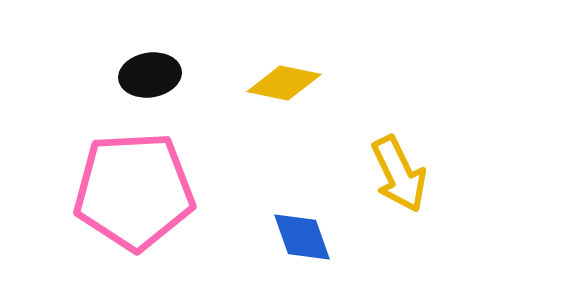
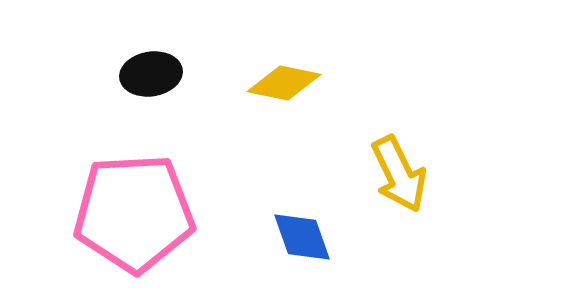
black ellipse: moved 1 px right, 1 px up
pink pentagon: moved 22 px down
